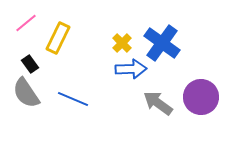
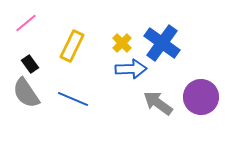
yellow rectangle: moved 14 px right, 8 px down
